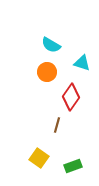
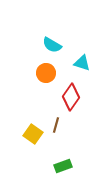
cyan semicircle: moved 1 px right
orange circle: moved 1 px left, 1 px down
brown line: moved 1 px left
yellow square: moved 6 px left, 24 px up
green rectangle: moved 10 px left
